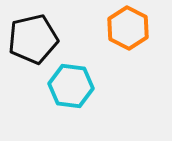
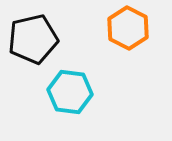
cyan hexagon: moved 1 px left, 6 px down
